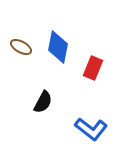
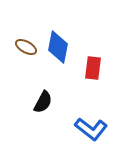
brown ellipse: moved 5 px right
red rectangle: rotated 15 degrees counterclockwise
